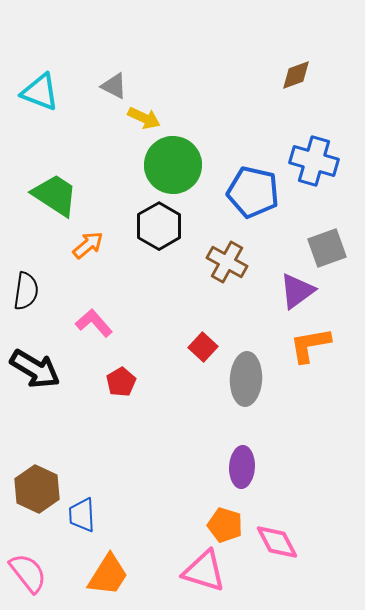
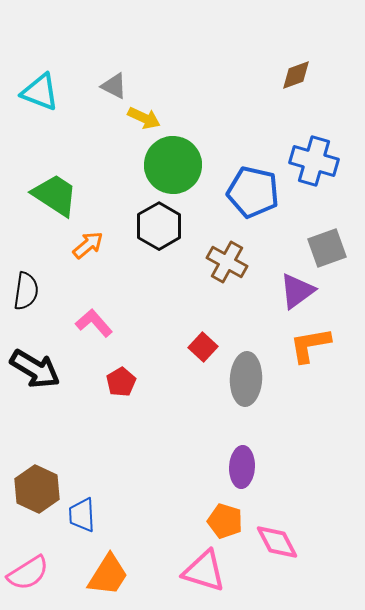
orange pentagon: moved 4 px up
pink semicircle: rotated 96 degrees clockwise
